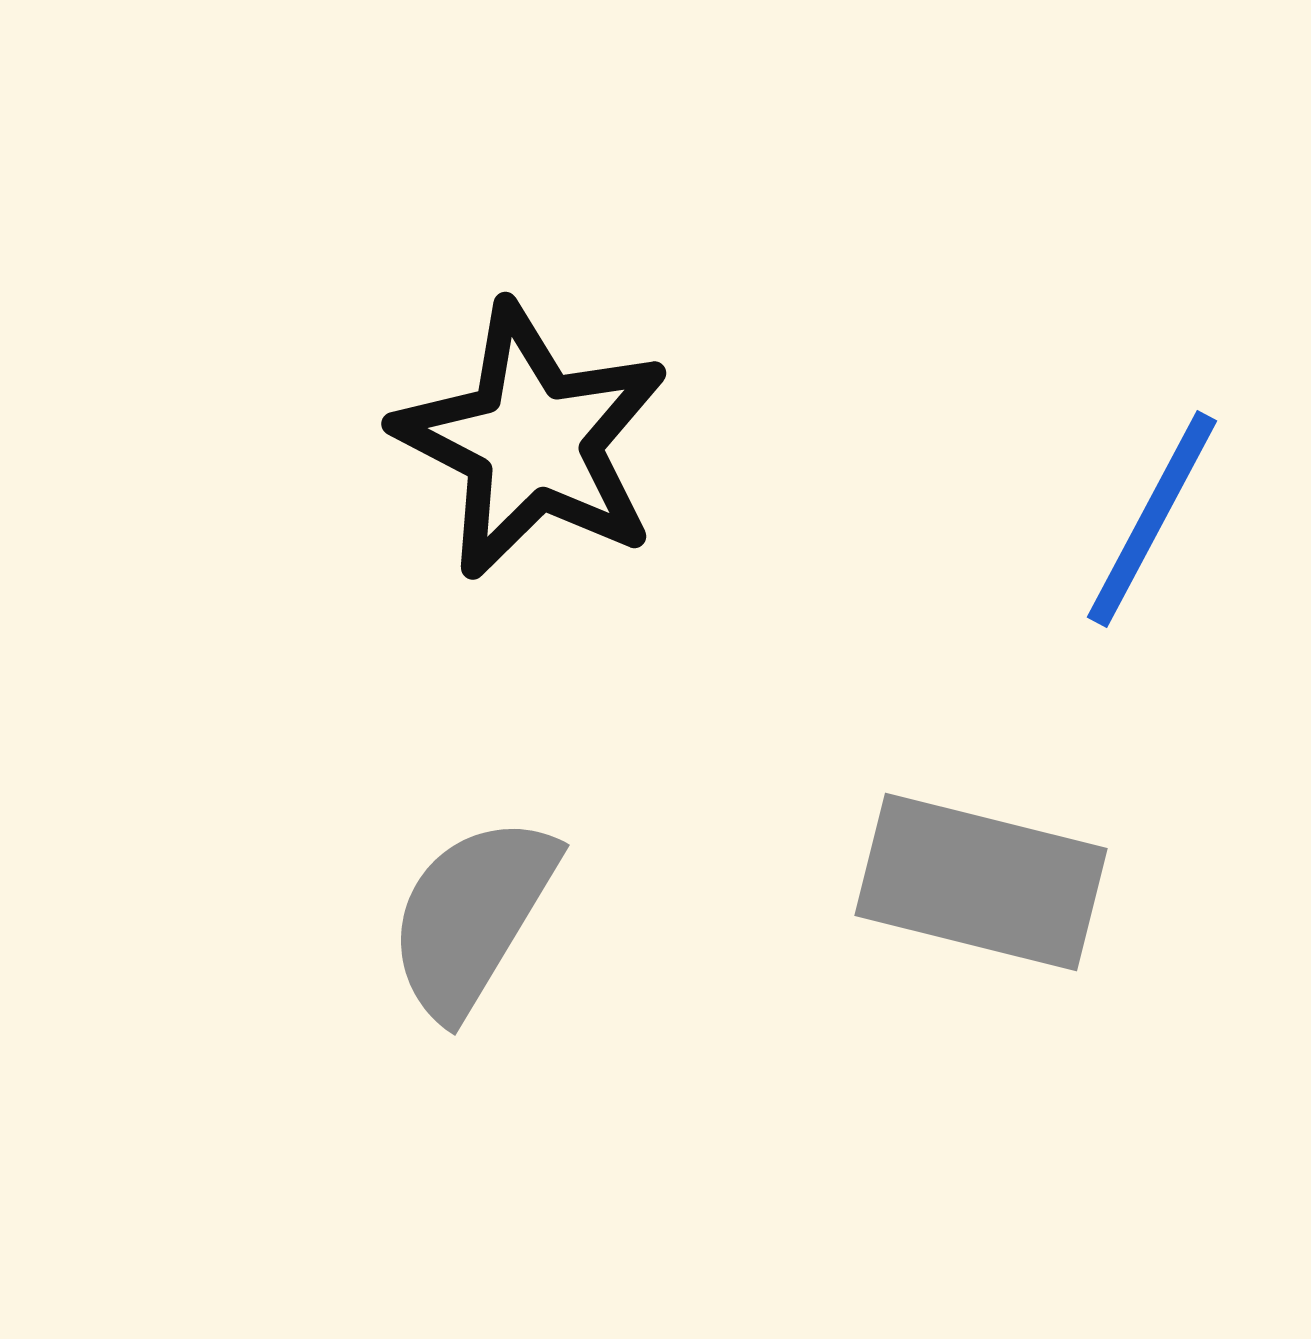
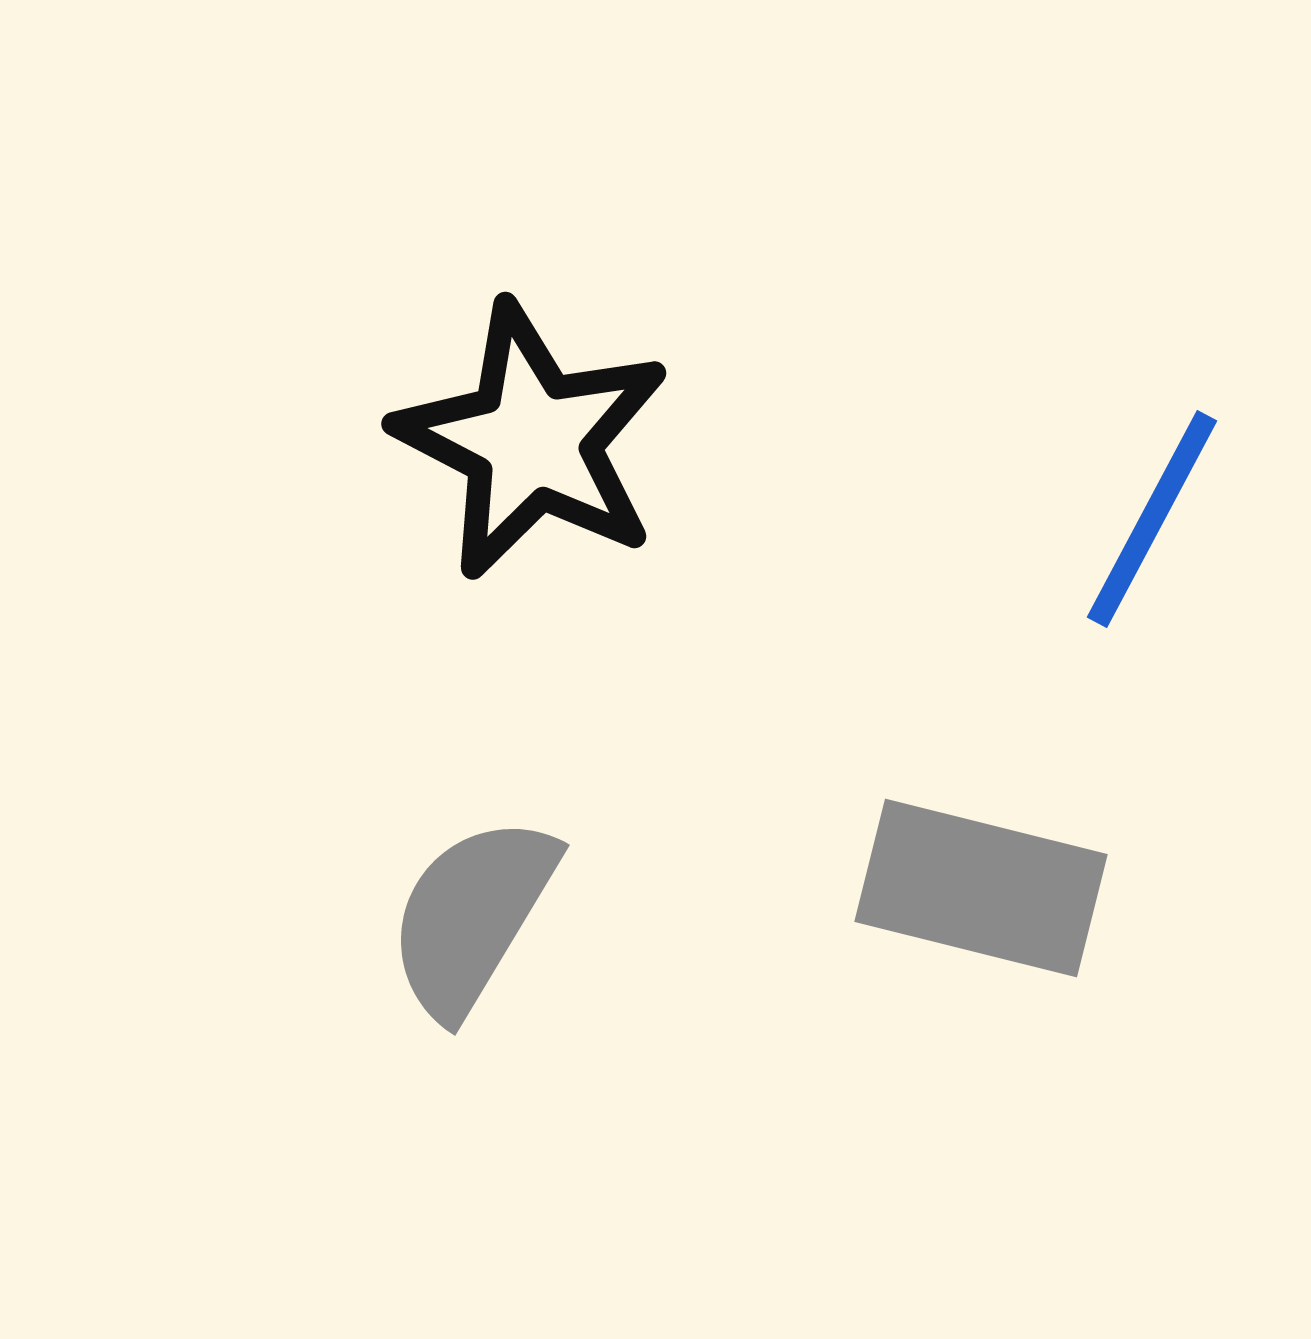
gray rectangle: moved 6 px down
